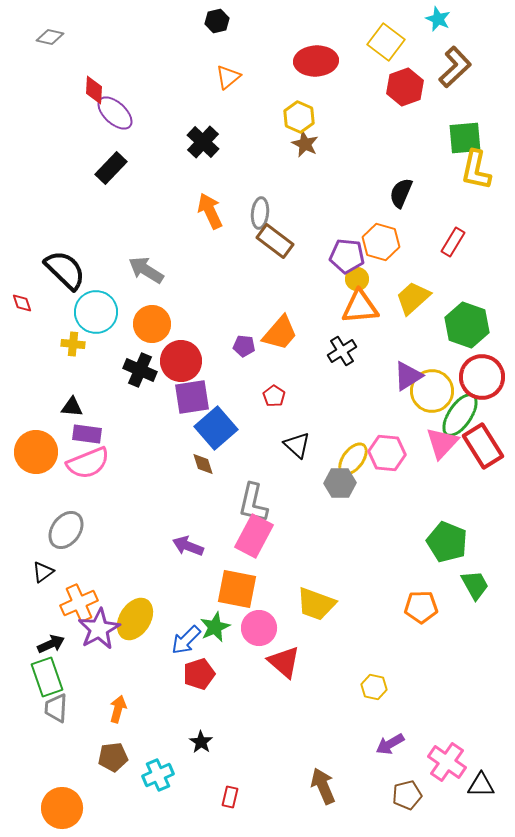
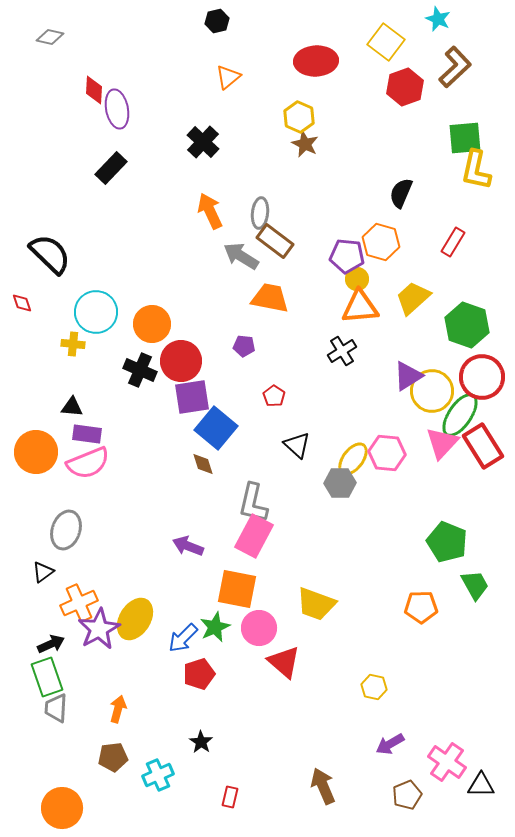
purple ellipse at (115, 113): moved 2 px right, 4 px up; rotated 36 degrees clockwise
black semicircle at (65, 270): moved 15 px left, 16 px up
gray arrow at (146, 270): moved 95 px right, 14 px up
orange trapezoid at (280, 333): moved 10 px left, 35 px up; rotated 120 degrees counterclockwise
blue square at (216, 428): rotated 9 degrees counterclockwise
gray ellipse at (66, 530): rotated 18 degrees counterclockwise
blue arrow at (186, 640): moved 3 px left, 2 px up
brown pentagon at (407, 795): rotated 8 degrees counterclockwise
